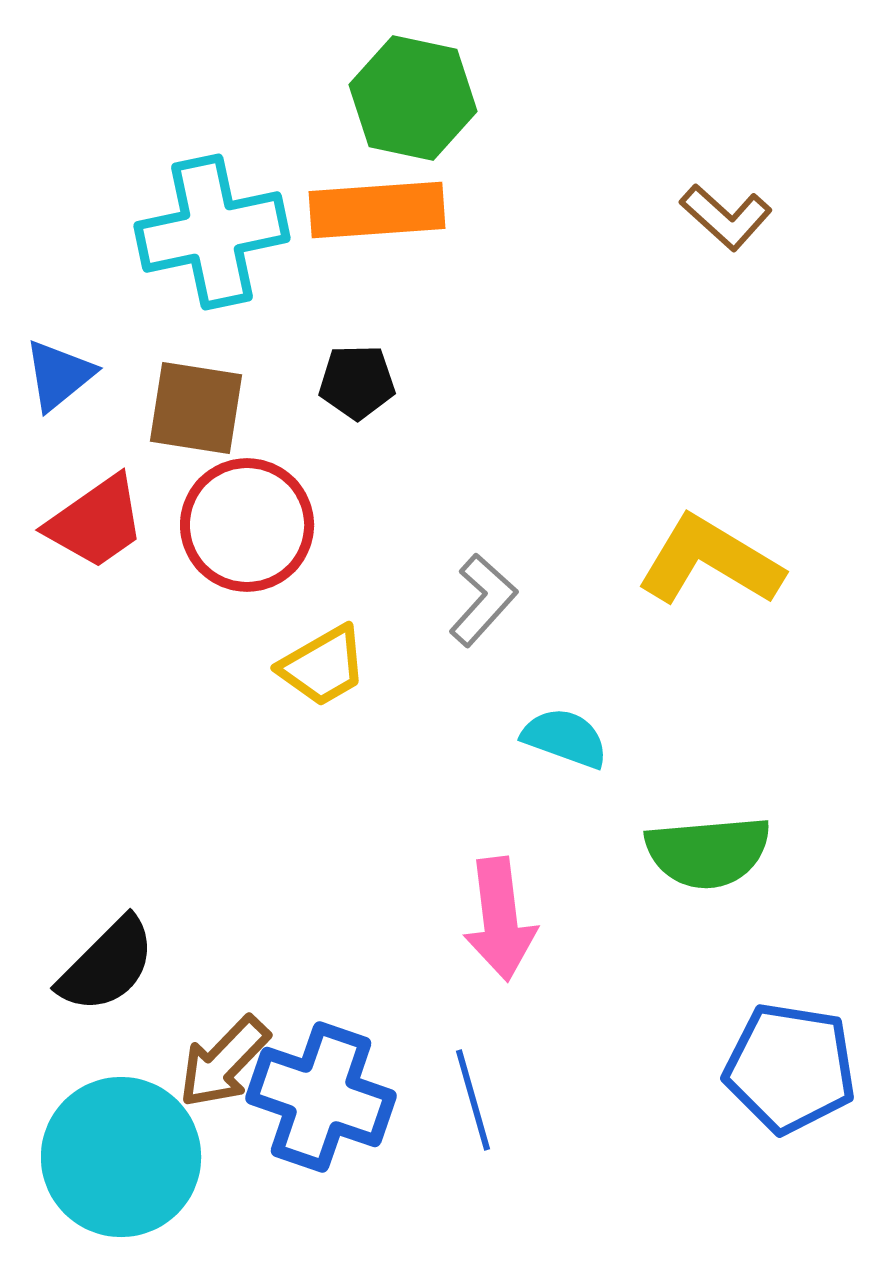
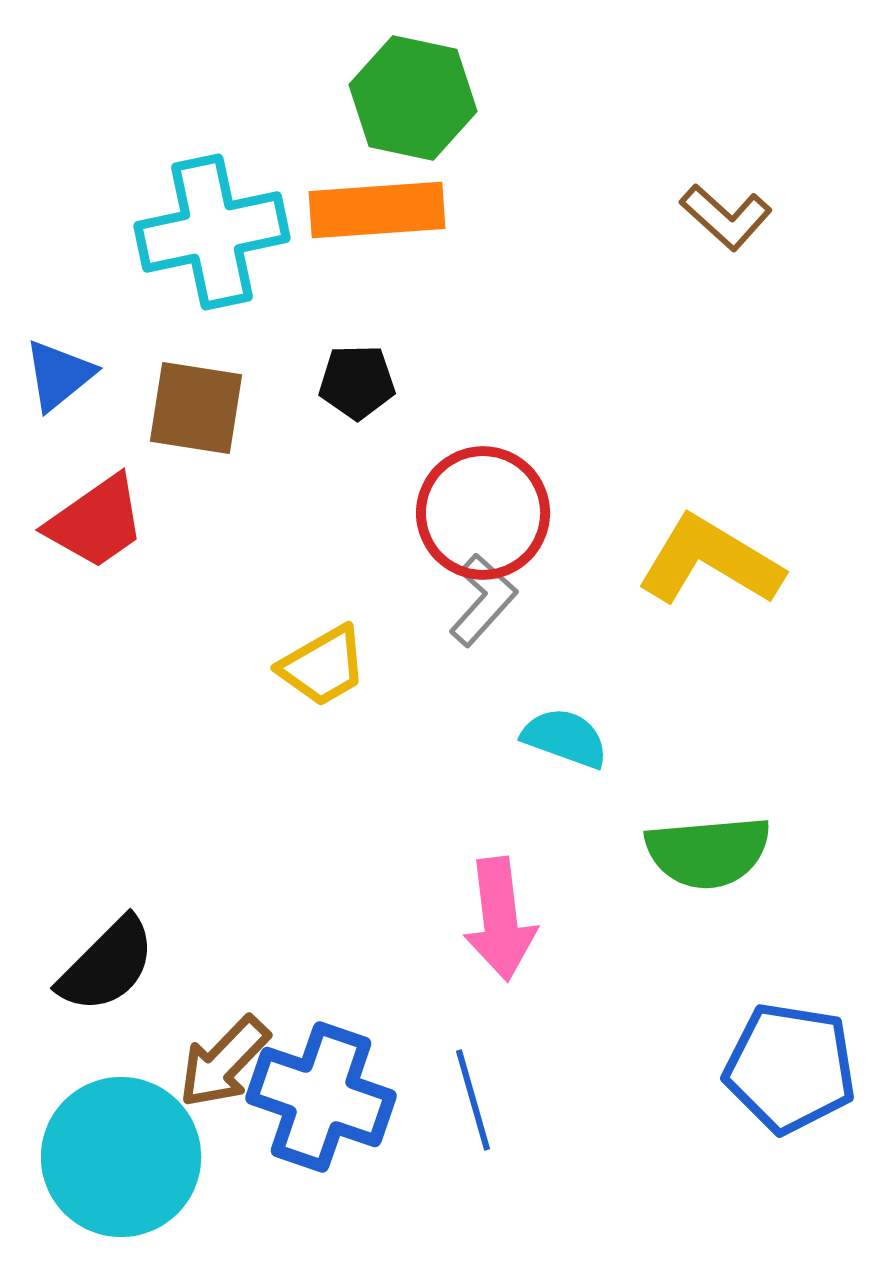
red circle: moved 236 px right, 12 px up
